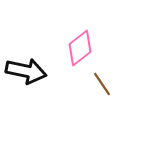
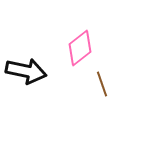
brown line: rotated 15 degrees clockwise
